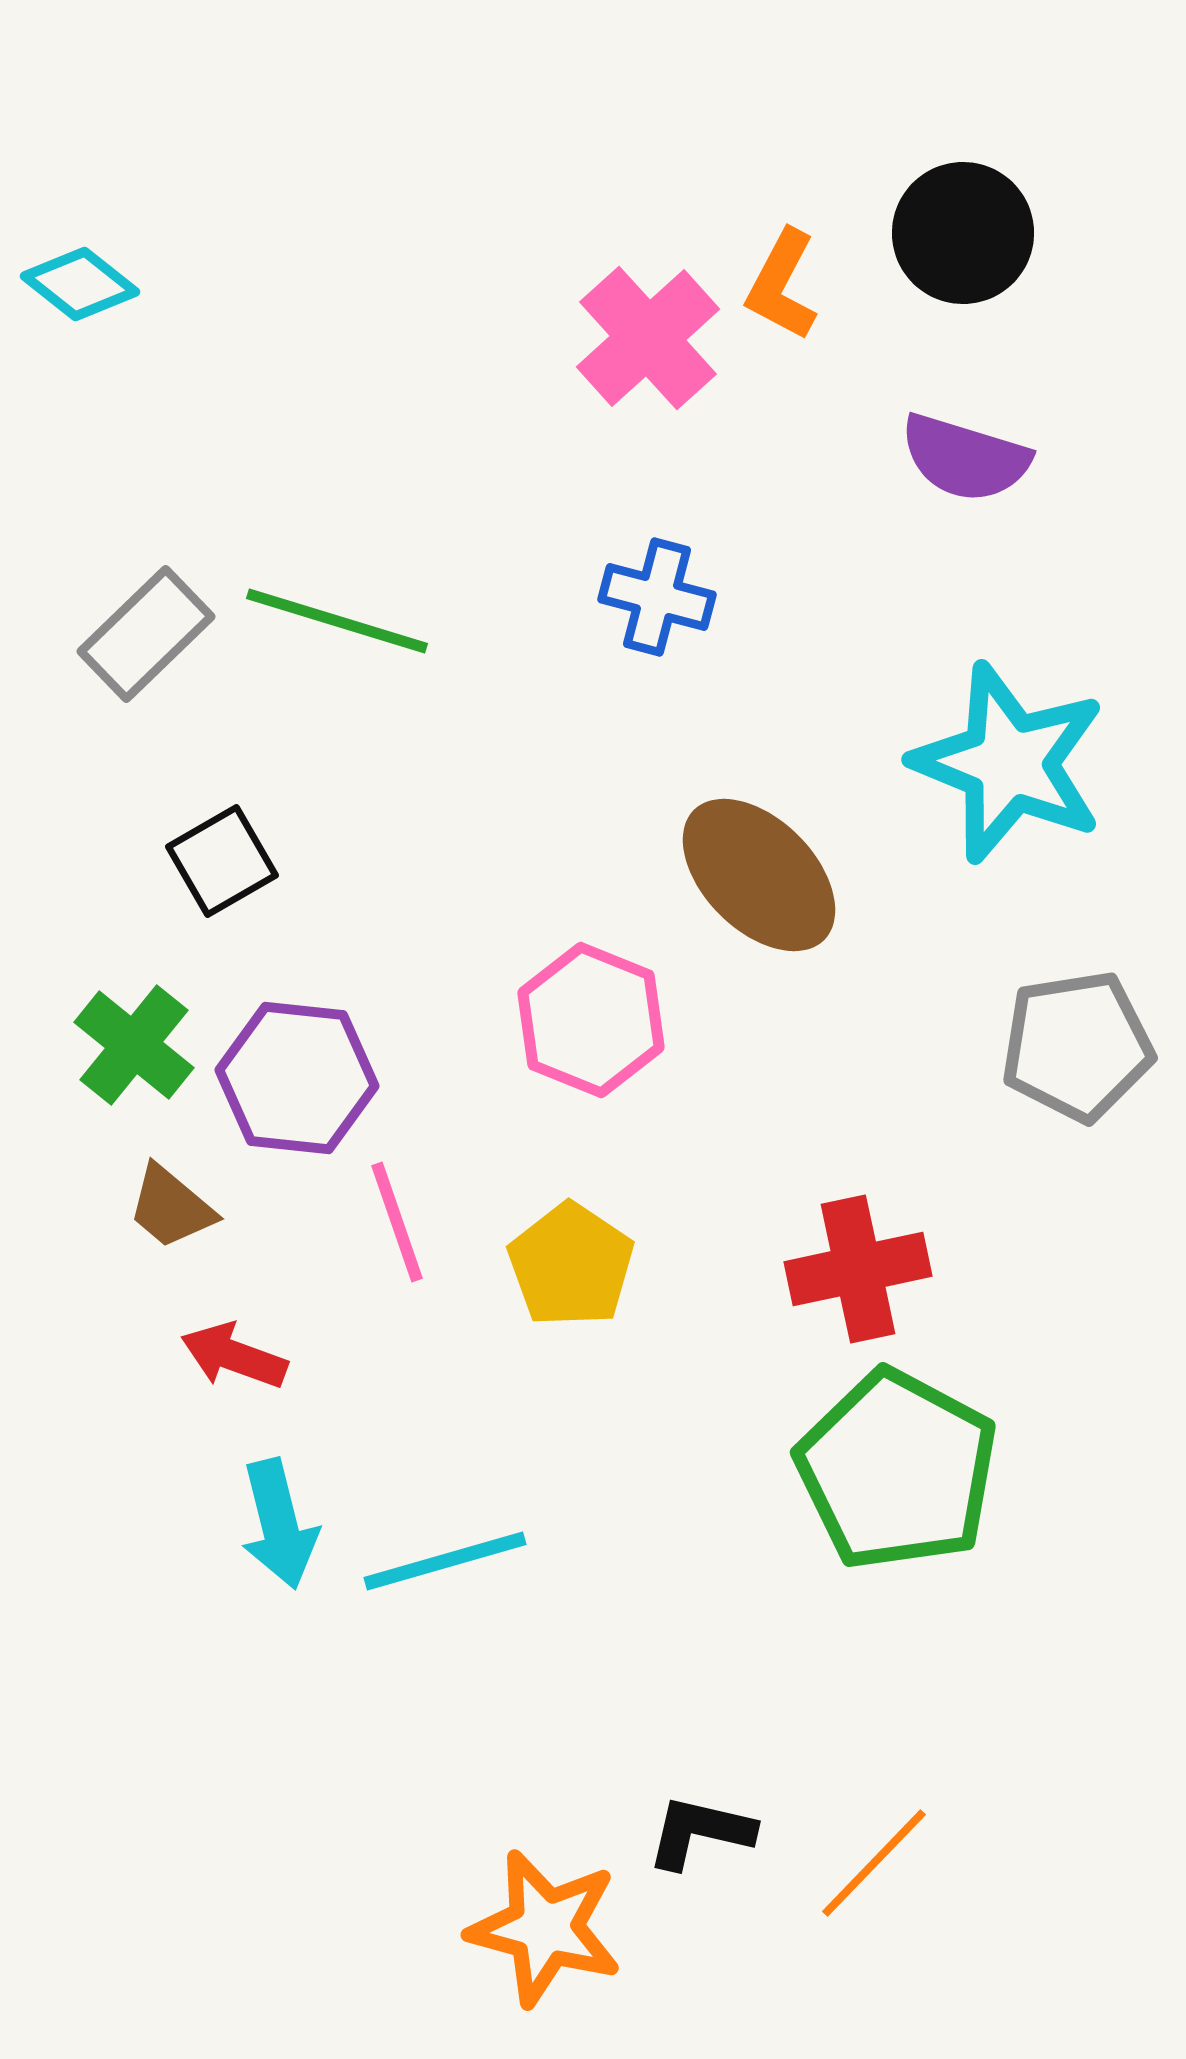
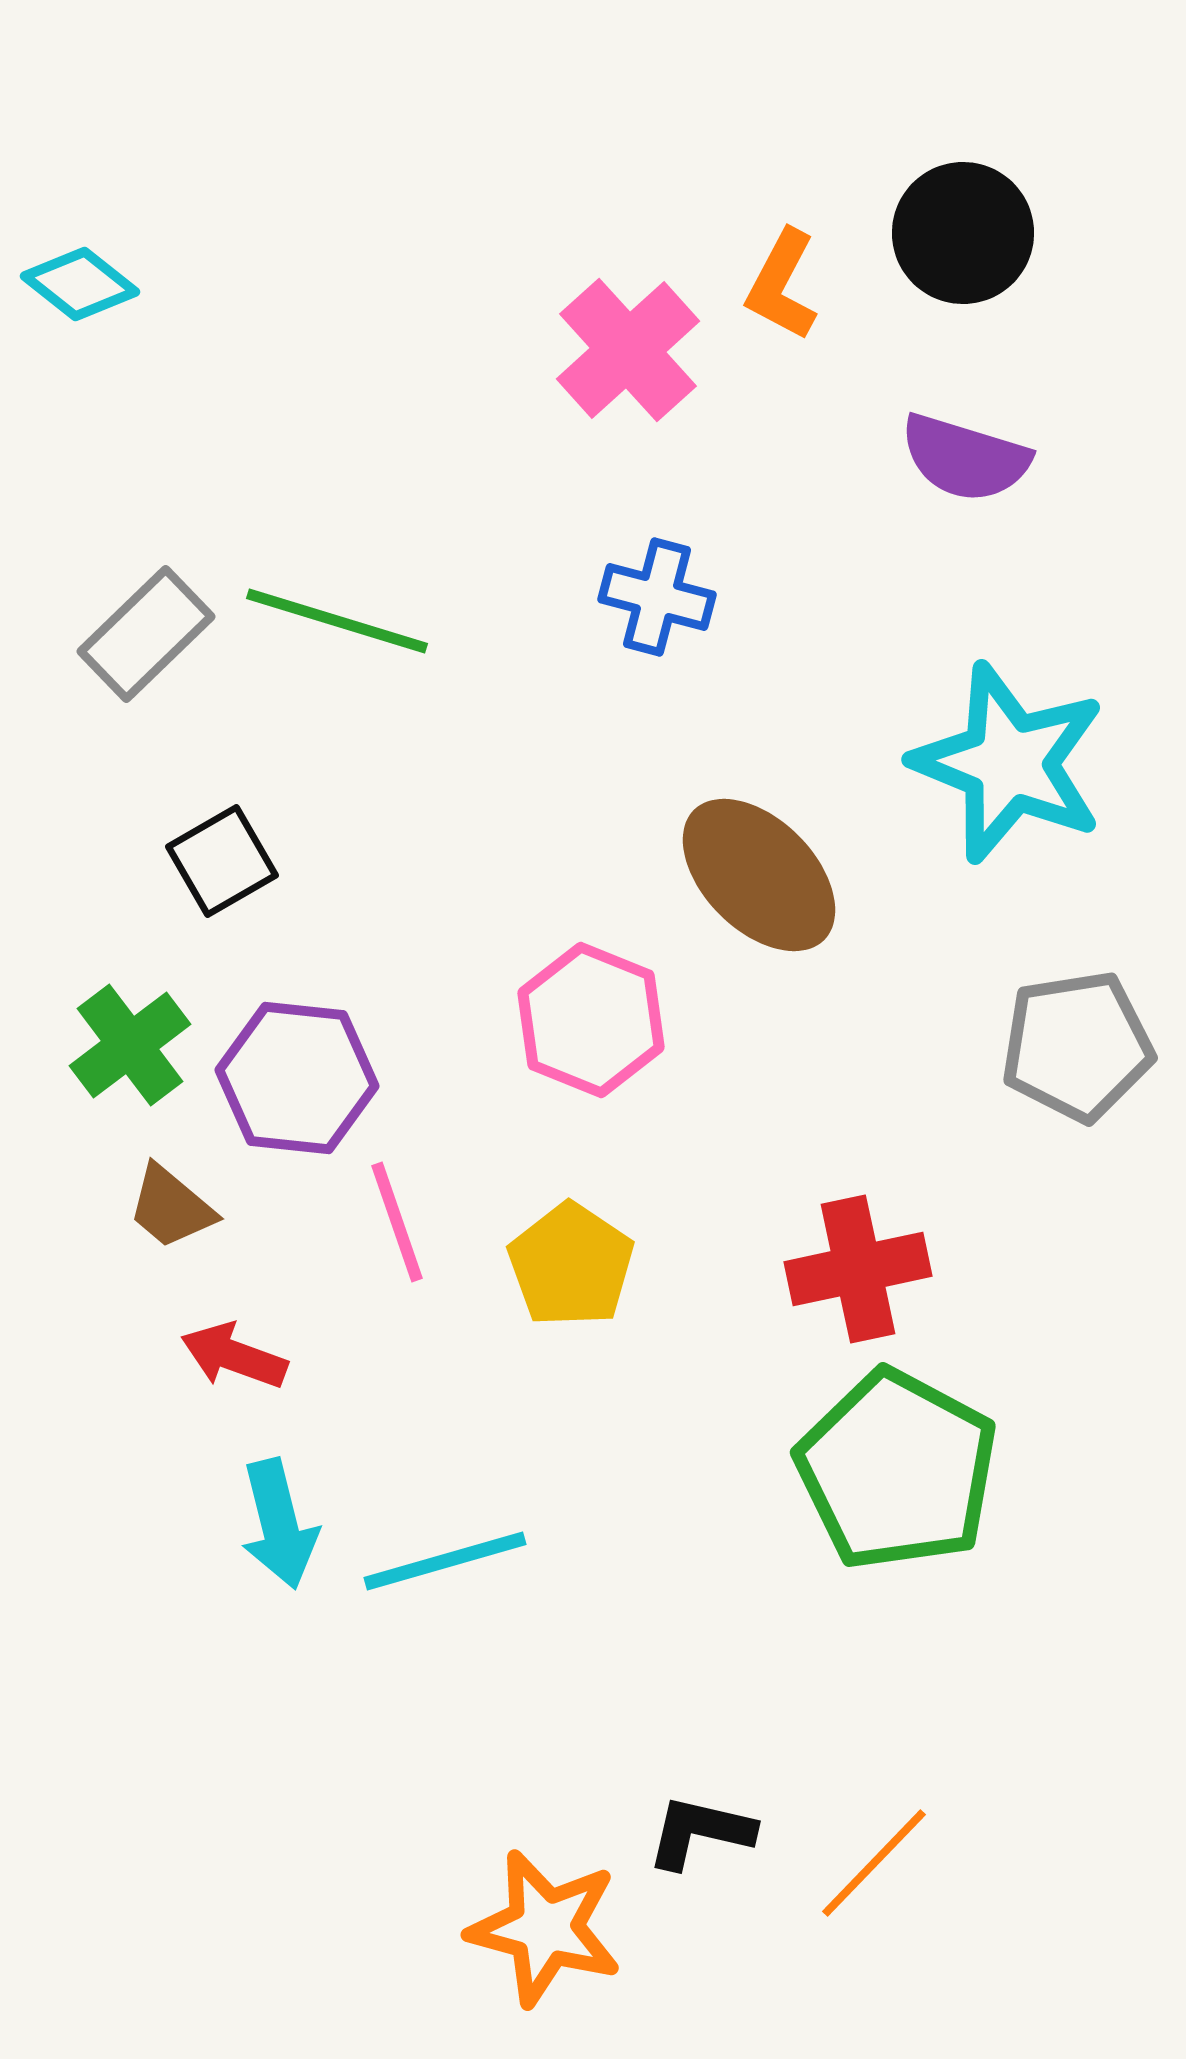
pink cross: moved 20 px left, 12 px down
green cross: moved 4 px left; rotated 14 degrees clockwise
